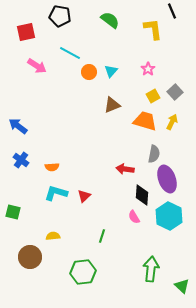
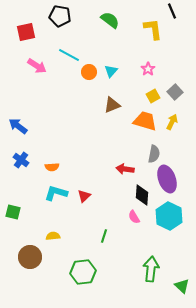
cyan line: moved 1 px left, 2 px down
green line: moved 2 px right
